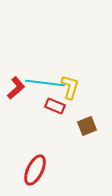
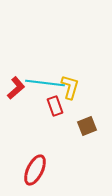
red rectangle: rotated 48 degrees clockwise
